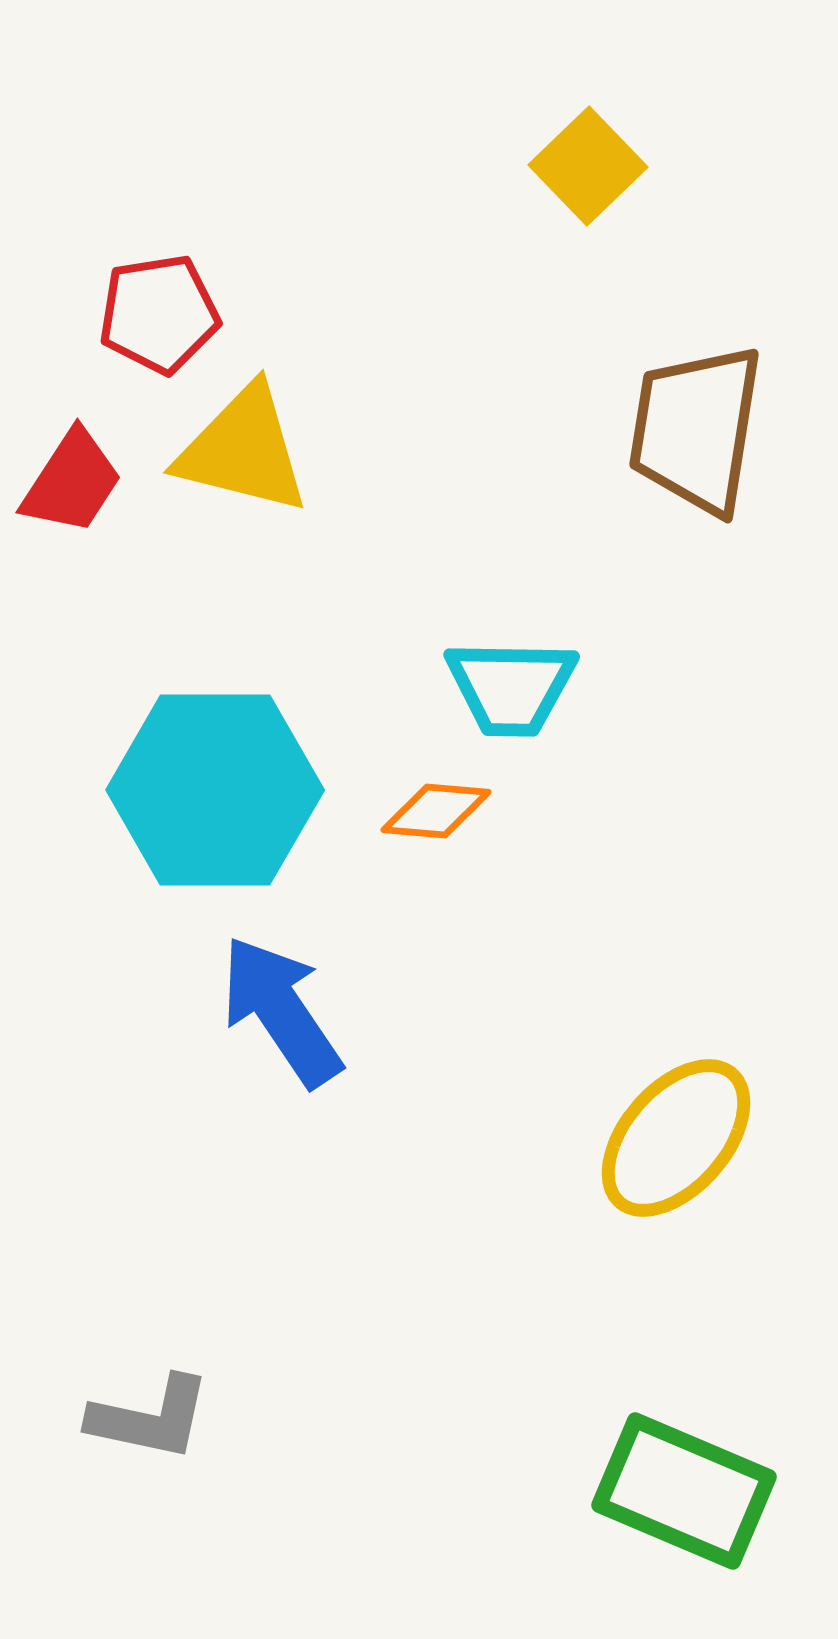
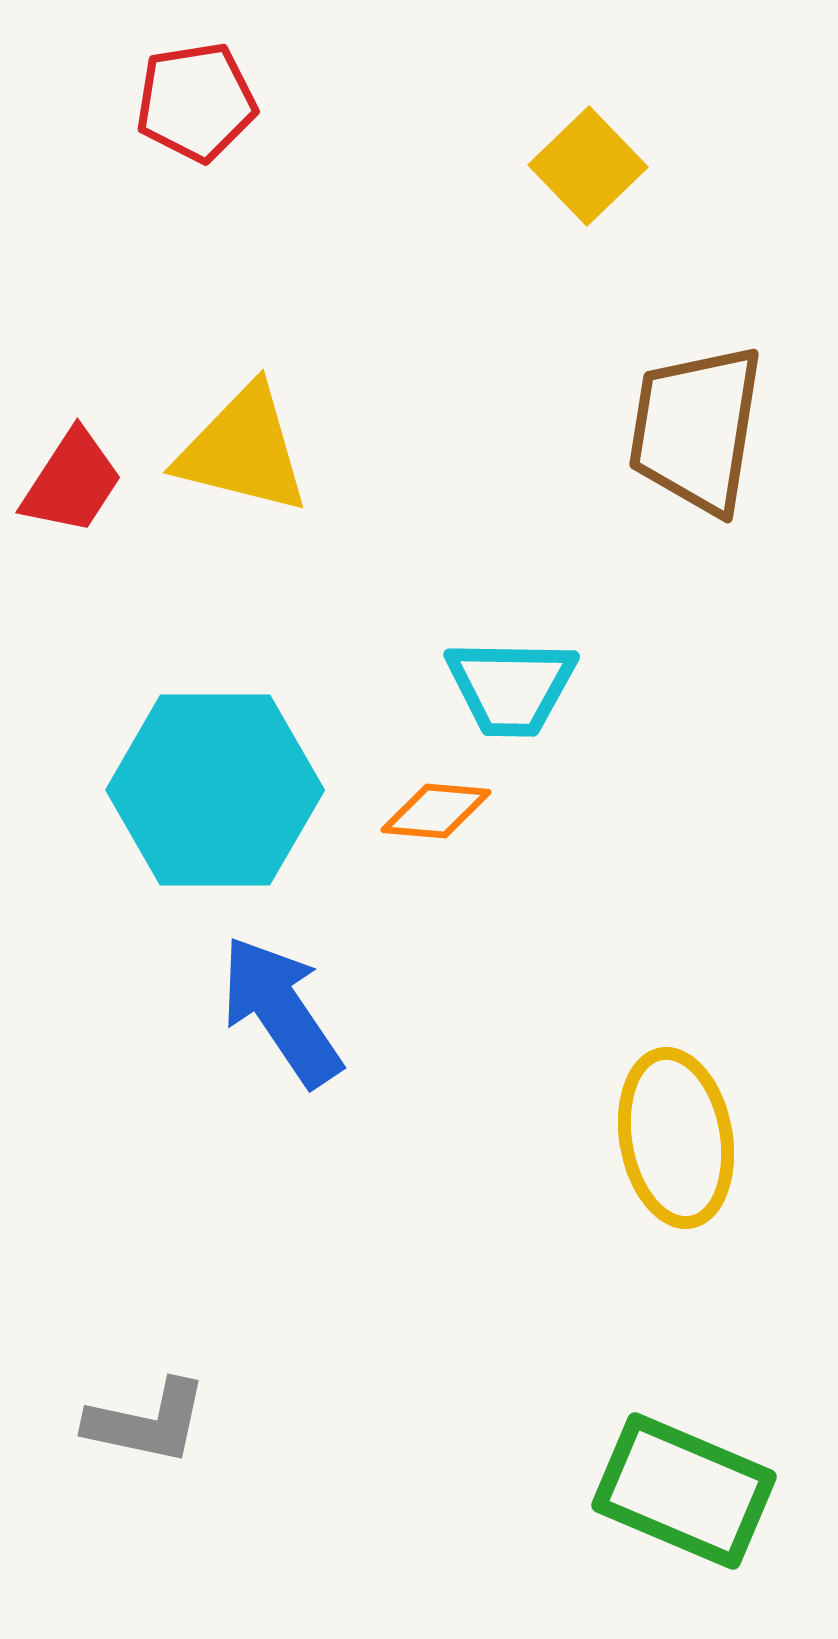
red pentagon: moved 37 px right, 212 px up
yellow ellipse: rotated 51 degrees counterclockwise
gray L-shape: moved 3 px left, 4 px down
